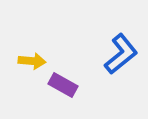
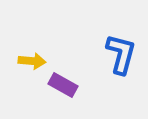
blue L-shape: rotated 36 degrees counterclockwise
